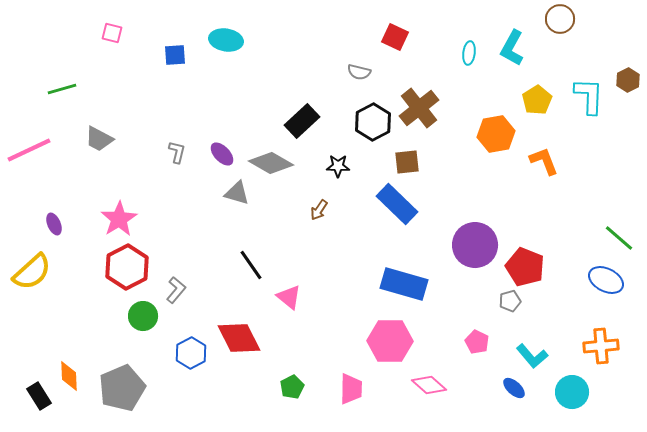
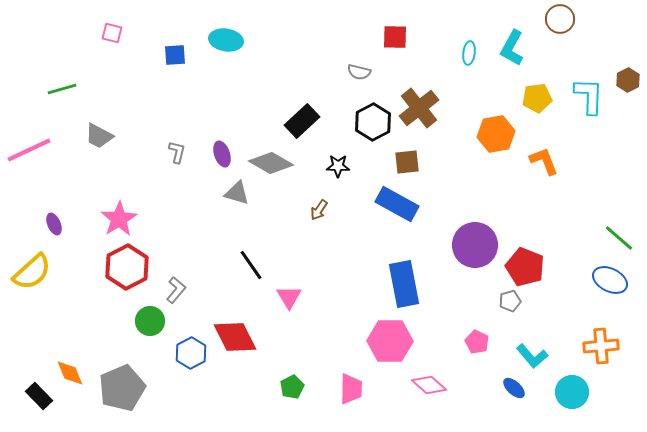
red square at (395, 37): rotated 24 degrees counterclockwise
yellow pentagon at (537, 100): moved 2 px up; rotated 24 degrees clockwise
gray trapezoid at (99, 139): moved 3 px up
purple ellipse at (222, 154): rotated 25 degrees clockwise
blue rectangle at (397, 204): rotated 15 degrees counterclockwise
blue ellipse at (606, 280): moved 4 px right
blue rectangle at (404, 284): rotated 63 degrees clockwise
pink triangle at (289, 297): rotated 20 degrees clockwise
green circle at (143, 316): moved 7 px right, 5 px down
red diamond at (239, 338): moved 4 px left, 1 px up
orange diamond at (69, 376): moved 1 px right, 3 px up; rotated 20 degrees counterclockwise
black rectangle at (39, 396): rotated 12 degrees counterclockwise
